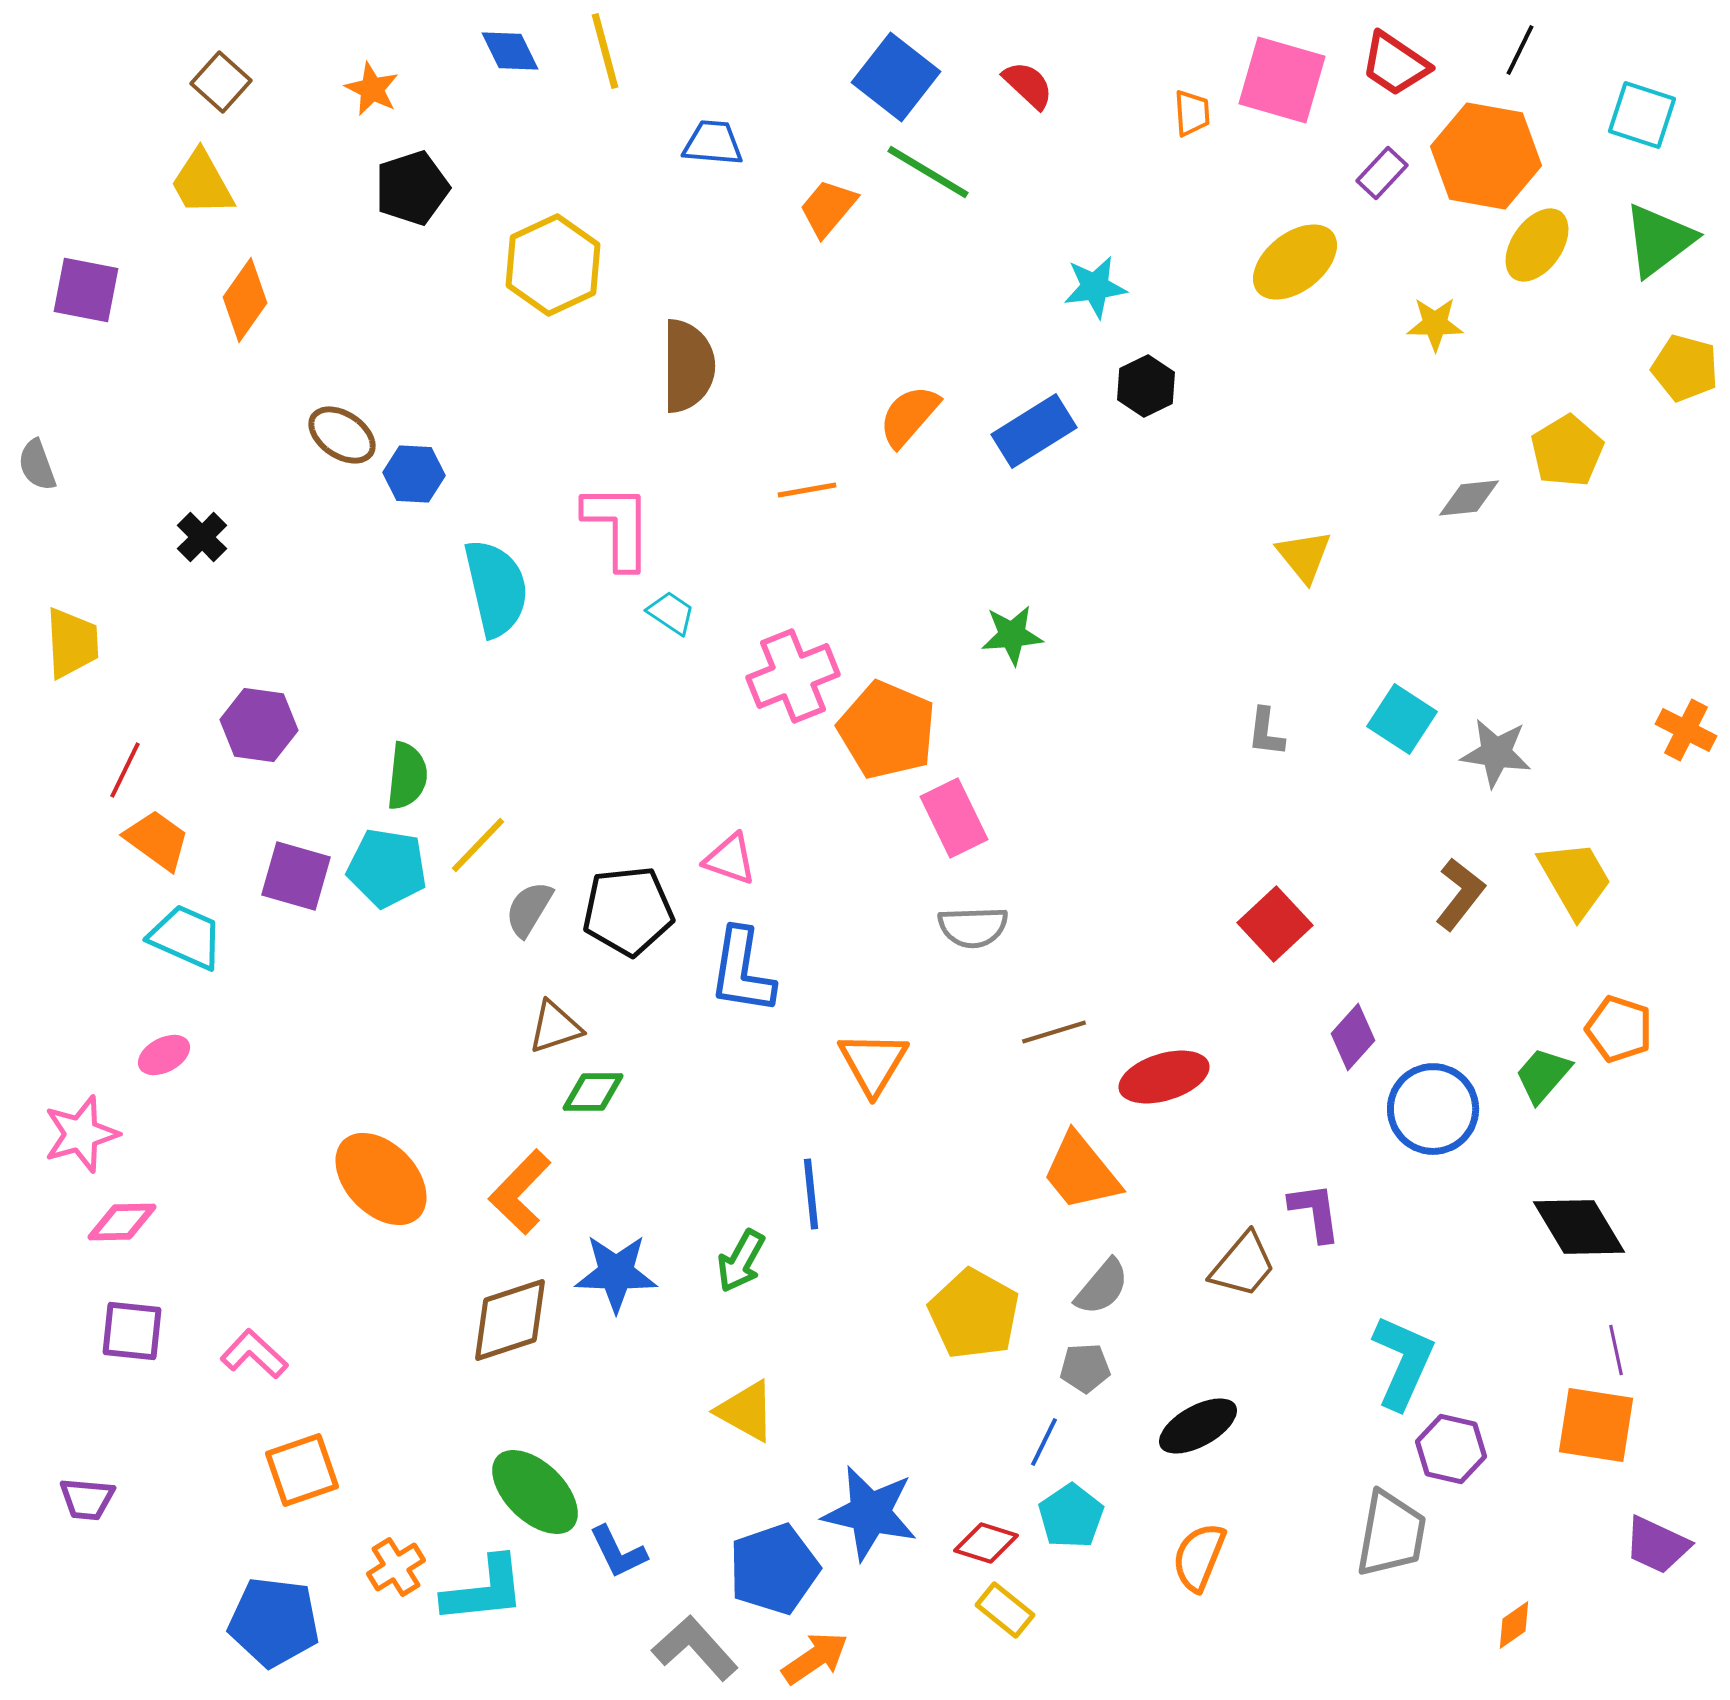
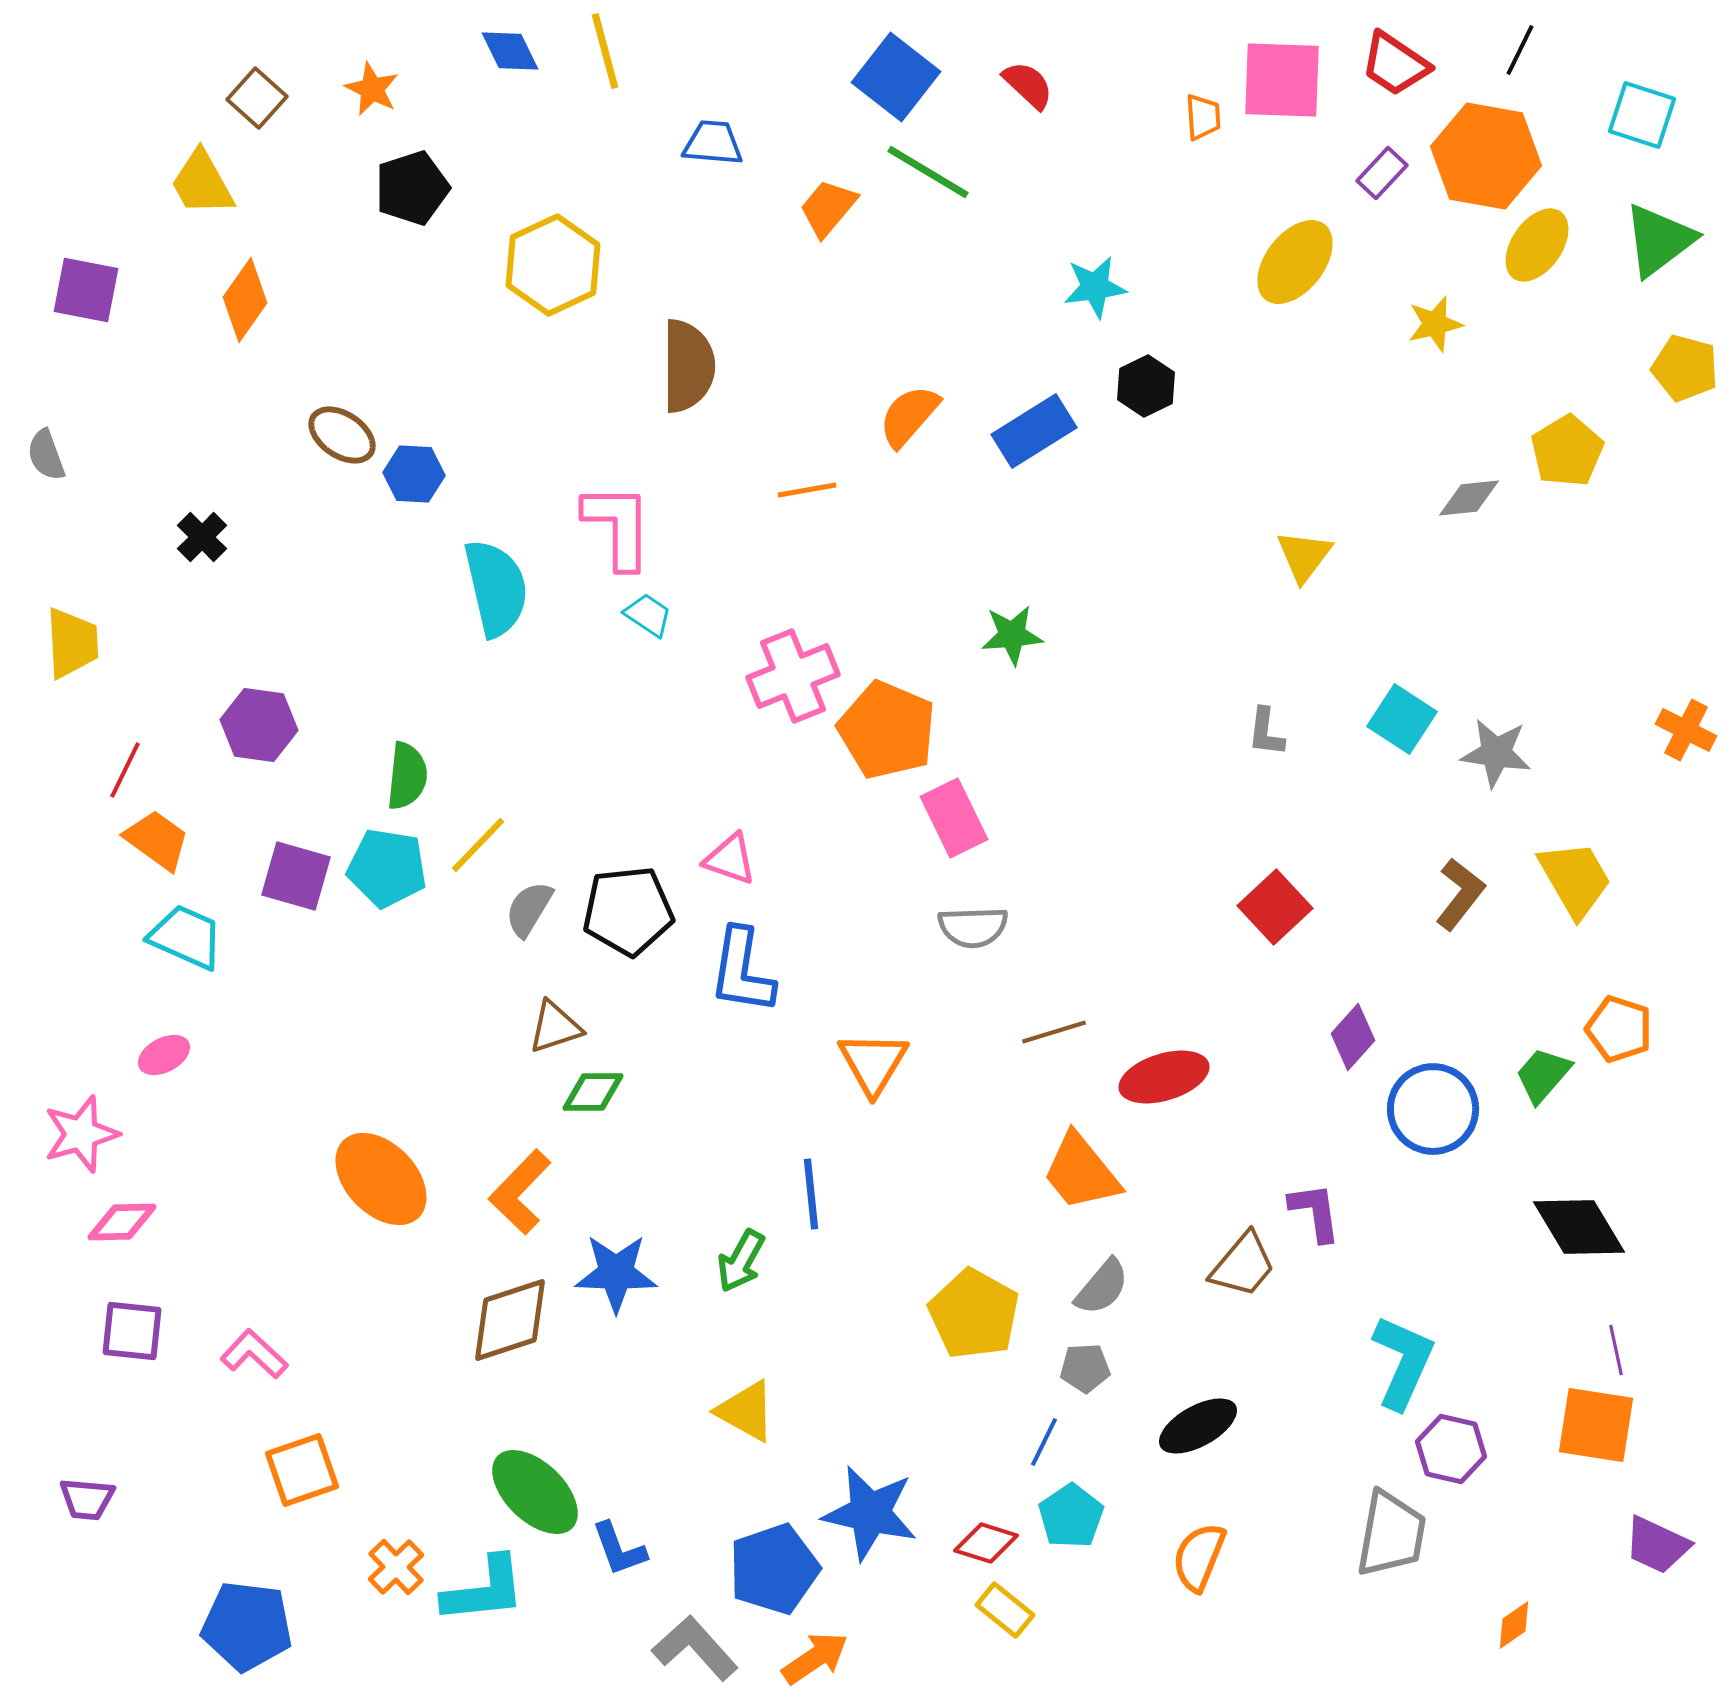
pink square at (1282, 80): rotated 14 degrees counterclockwise
brown square at (221, 82): moved 36 px right, 16 px down
orange trapezoid at (1192, 113): moved 11 px right, 4 px down
yellow ellipse at (1295, 262): rotated 14 degrees counterclockwise
yellow star at (1435, 324): rotated 14 degrees counterclockwise
gray semicircle at (37, 465): moved 9 px right, 10 px up
yellow triangle at (1304, 556): rotated 16 degrees clockwise
cyan trapezoid at (671, 613): moved 23 px left, 2 px down
red square at (1275, 924): moved 17 px up
blue L-shape at (618, 1552): moved 1 px right, 3 px up; rotated 6 degrees clockwise
orange cross at (396, 1567): rotated 12 degrees counterclockwise
blue pentagon at (274, 1622): moved 27 px left, 4 px down
